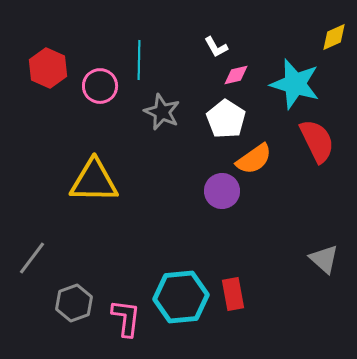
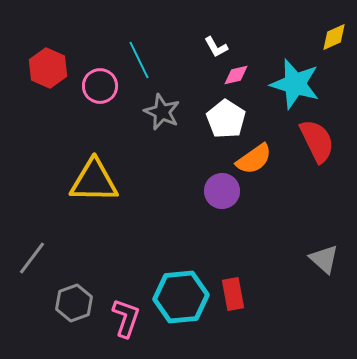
cyan line: rotated 27 degrees counterclockwise
pink L-shape: rotated 12 degrees clockwise
